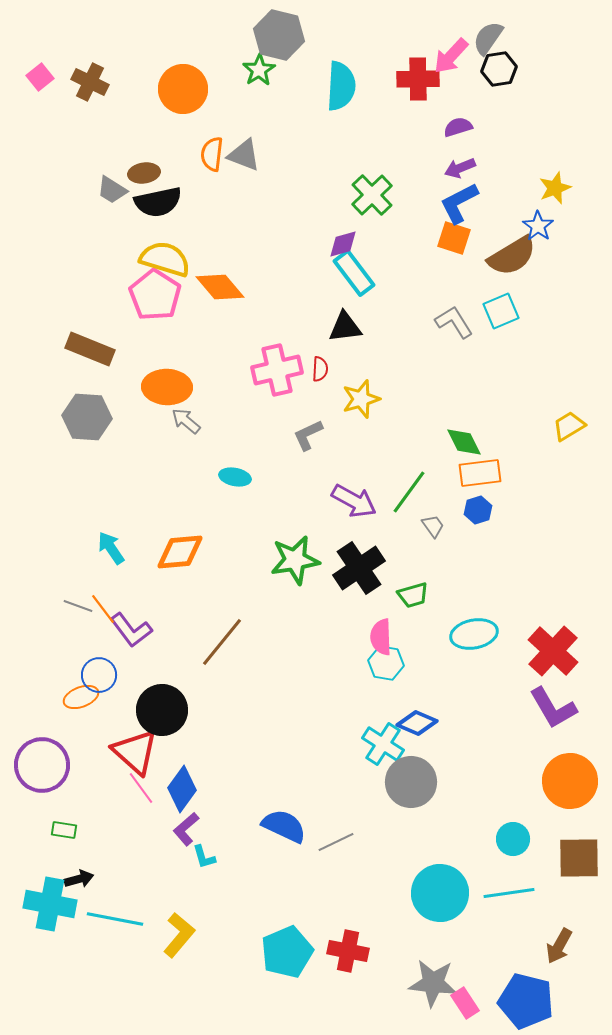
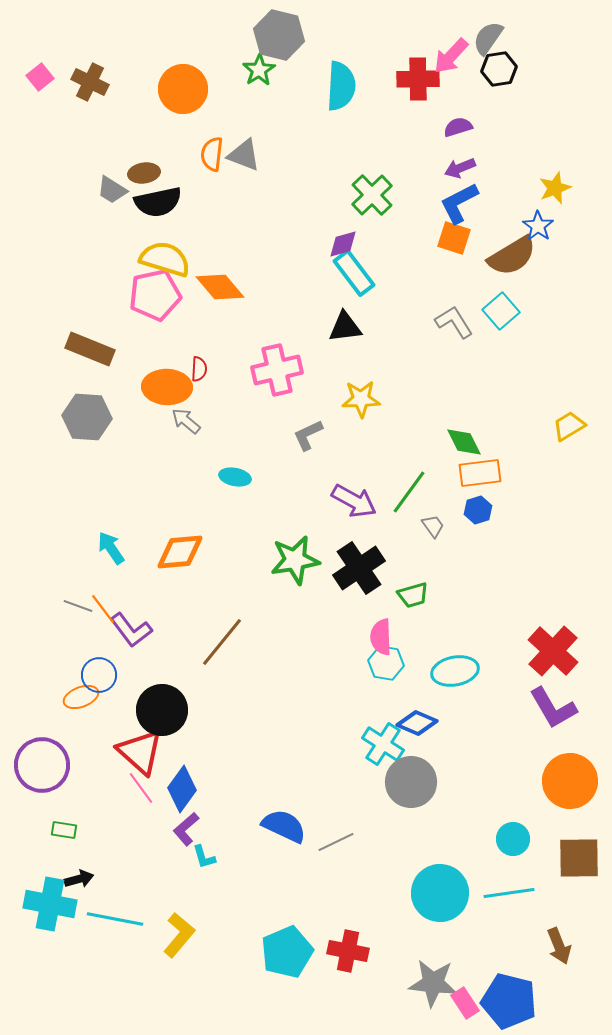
pink pentagon at (155, 295): rotated 27 degrees clockwise
cyan square at (501, 311): rotated 18 degrees counterclockwise
red semicircle at (320, 369): moved 121 px left
yellow star at (361, 399): rotated 15 degrees clockwise
cyan ellipse at (474, 634): moved 19 px left, 37 px down
red triangle at (135, 752): moved 5 px right
brown arrow at (559, 946): rotated 51 degrees counterclockwise
blue pentagon at (526, 1001): moved 17 px left
